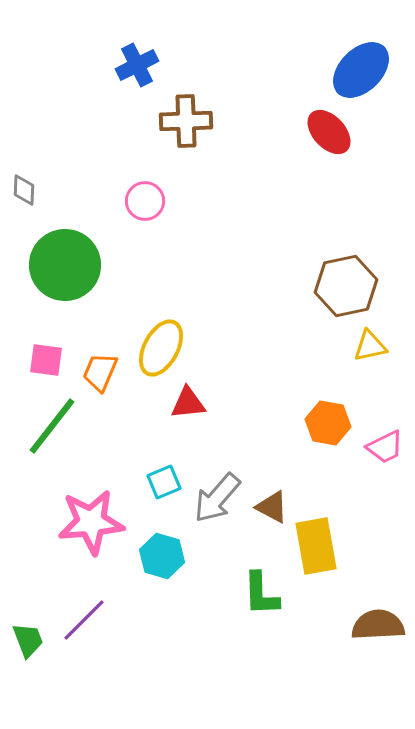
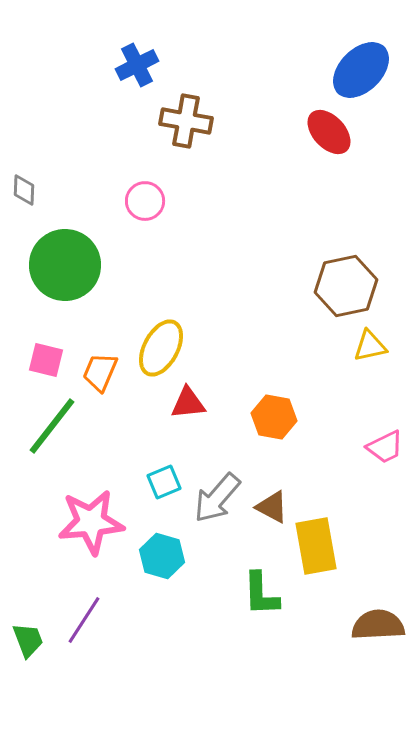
brown cross: rotated 12 degrees clockwise
pink square: rotated 6 degrees clockwise
orange hexagon: moved 54 px left, 6 px up
purple line: rotated 12 degrees counterclockwise
